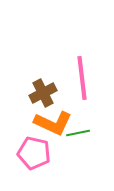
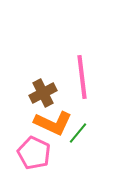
pink line: moved 1 px up
green line: rotated 40 degrees counterclockwise
pink pentagon: rotated 12 degrees clockwise
